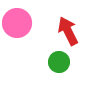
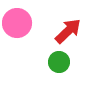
red arrow: rotated 72 degrees clockwise
